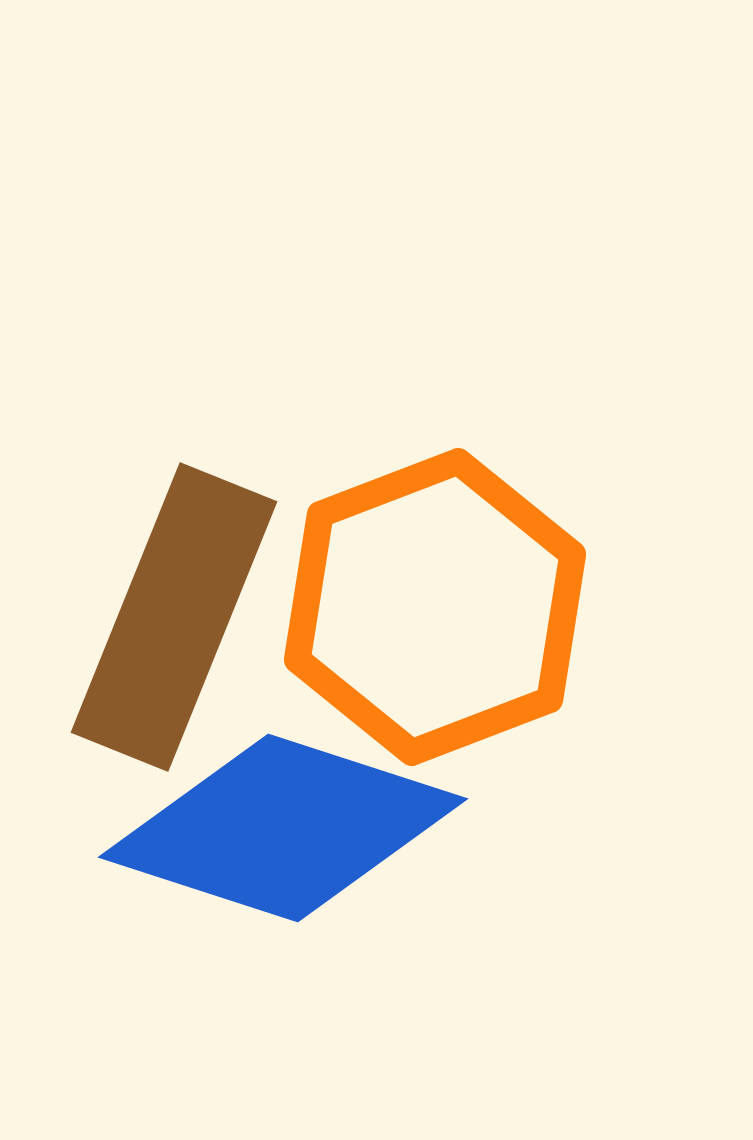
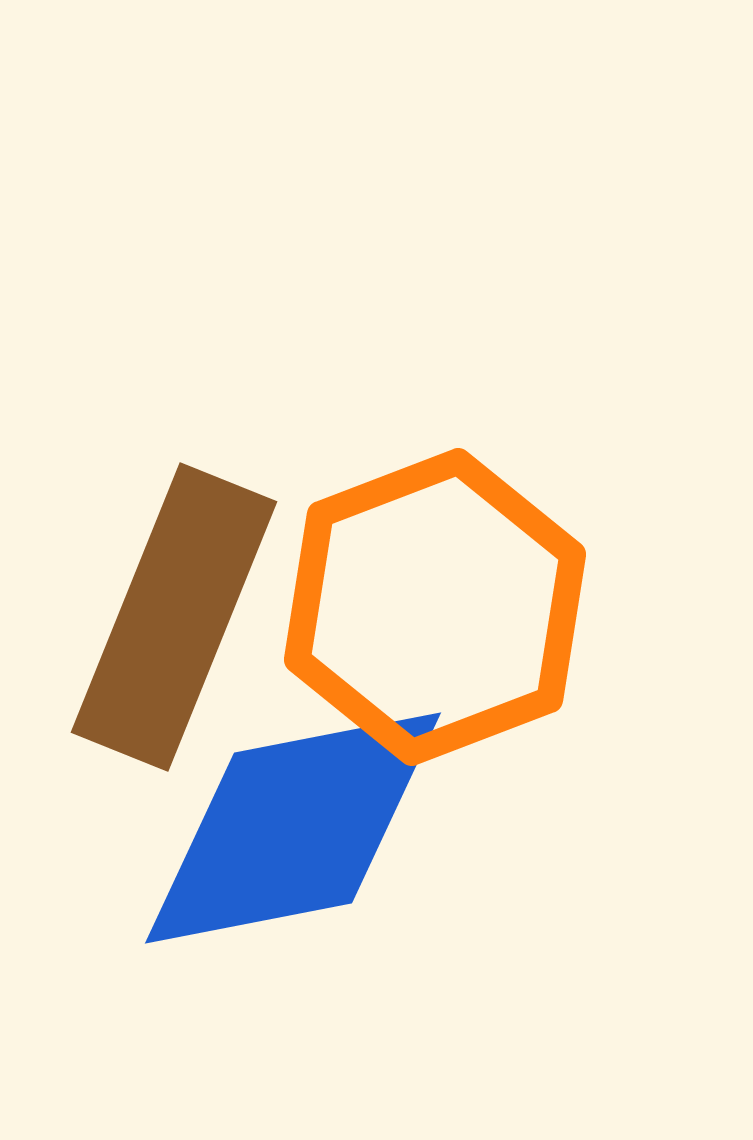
blue diamond: moved 10 px right; rotated 29 degrees counterclockwise
